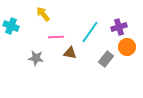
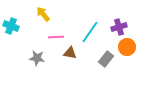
gray star: moved 1 px right
